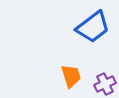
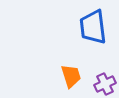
blue trapezoid: rotated 120 degrees clockwise
